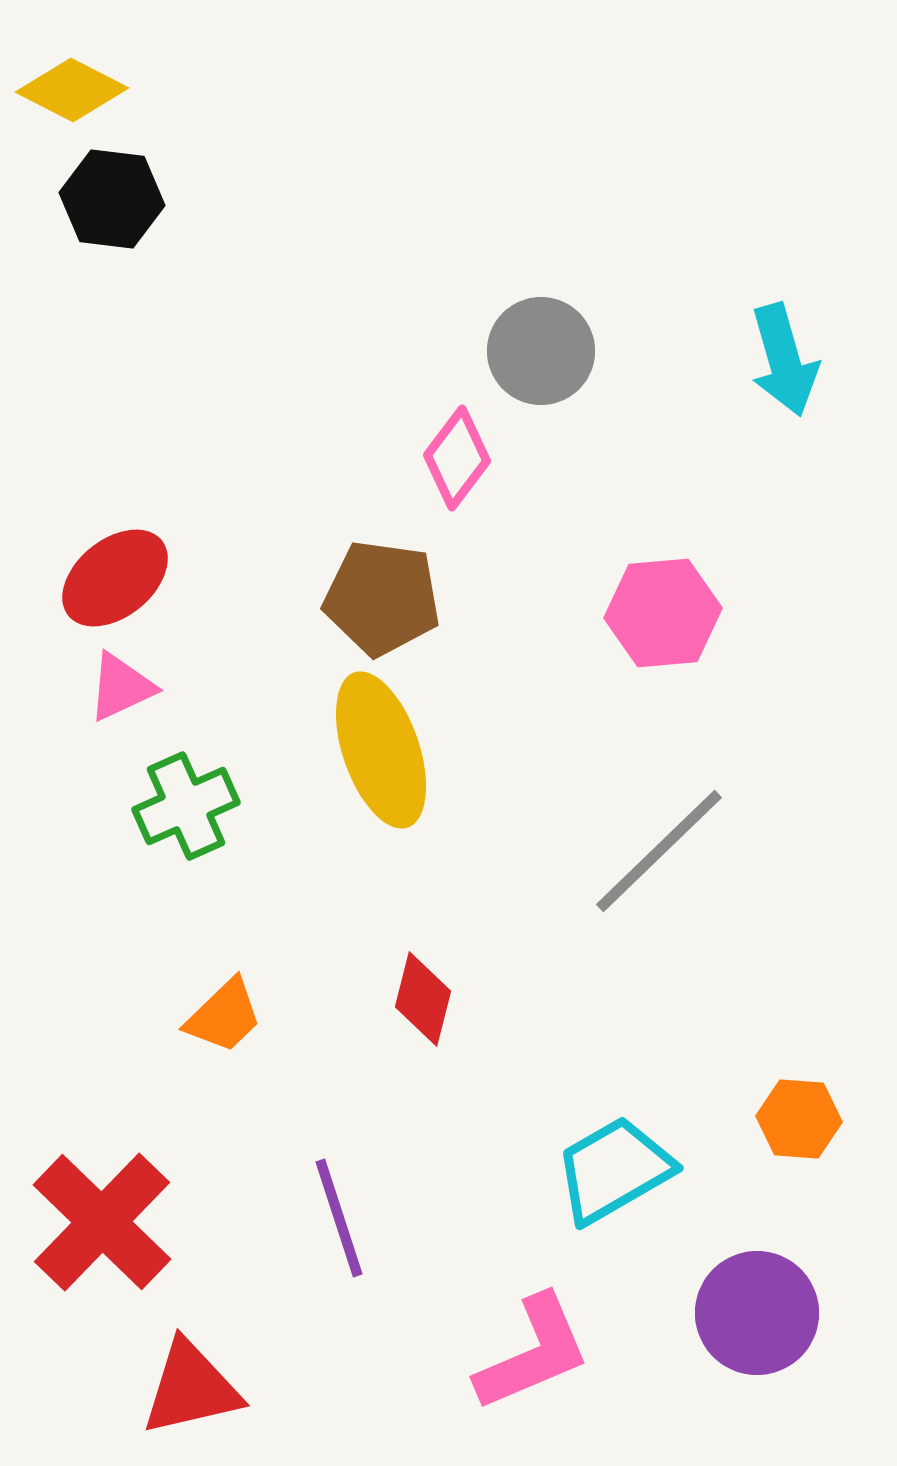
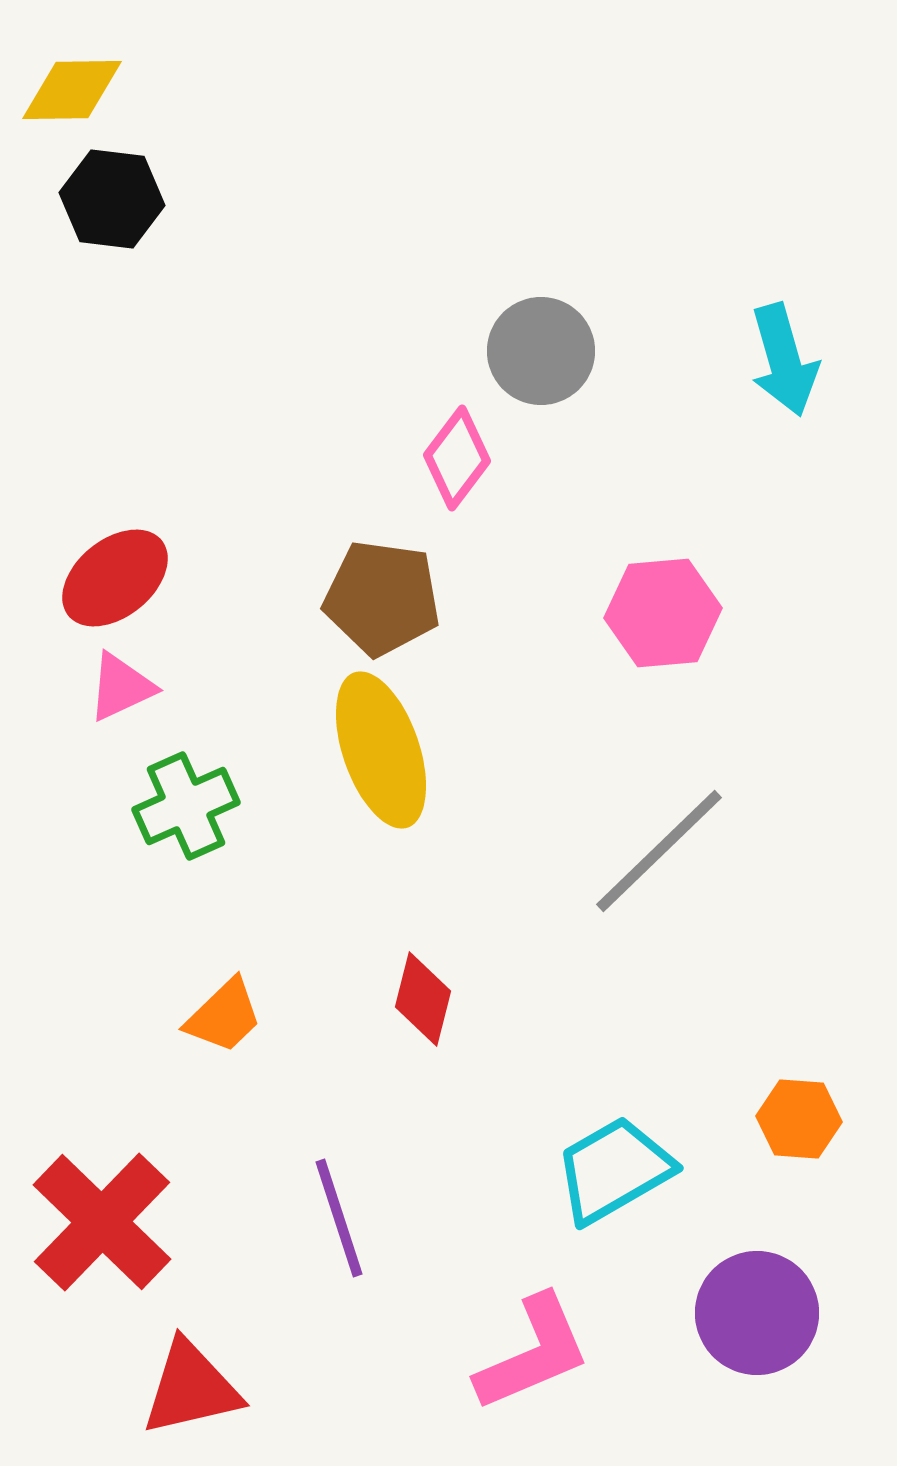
yellow diamond: rotated 28 degrees counterclockwise
